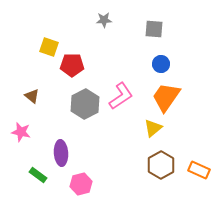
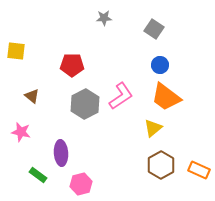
gray star: moved 2 px up
gray square: rotated 30 degrees clockwise
yellow square: moved 33 px left, 4 px down; rotated 12 degrees counterclockwise
blue circle: moved 1 px left, 1 px down
orange trapezoid: rotated 88 degrees counterclockwise
